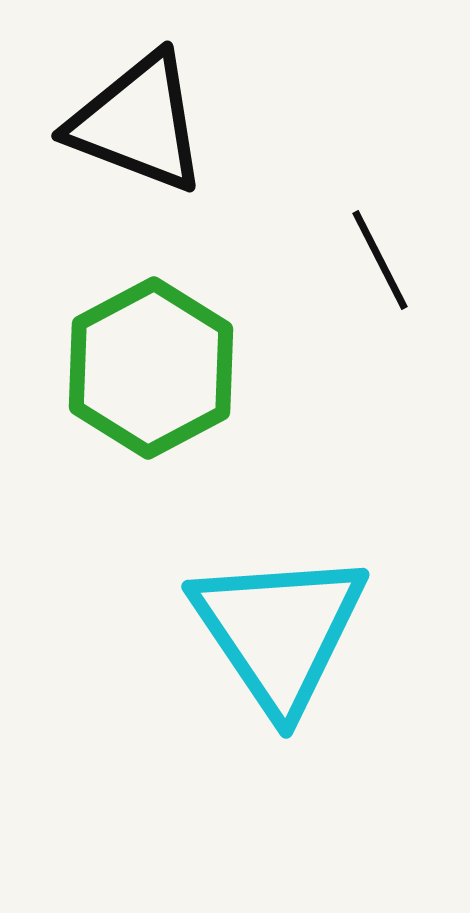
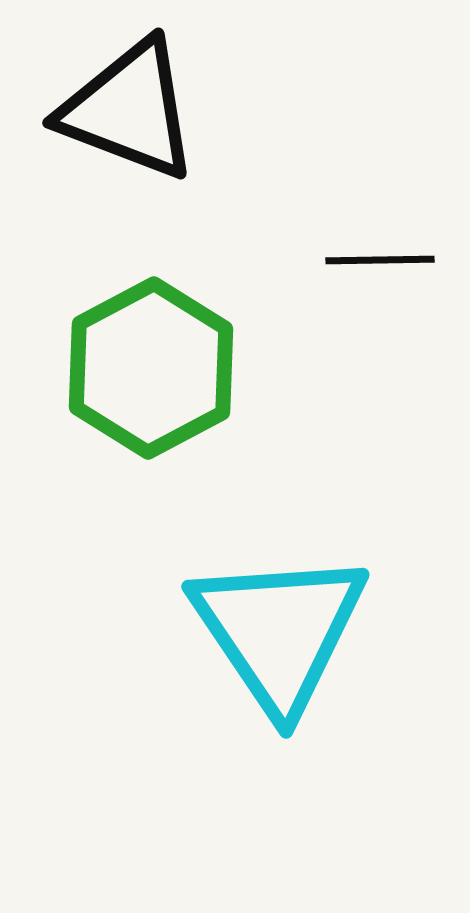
black triangle: moved 9 px left, 13 px up
black line: rotated 64 degrees counterclockwise
